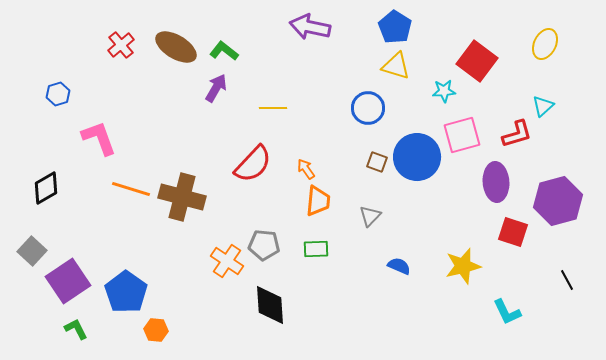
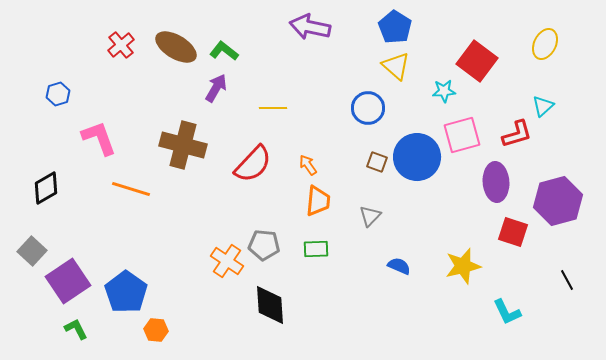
yellow triangle at (396, 66): rotated 24 degrees clockwise
orange arrow at (306, 169): moved 2 px right, 4 px up
brown cross at (182, 197): moved 1 px right, 52 px up
